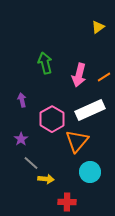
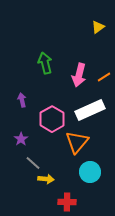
orange triangle: moved 1 px down
gray line: moved 2 px right
